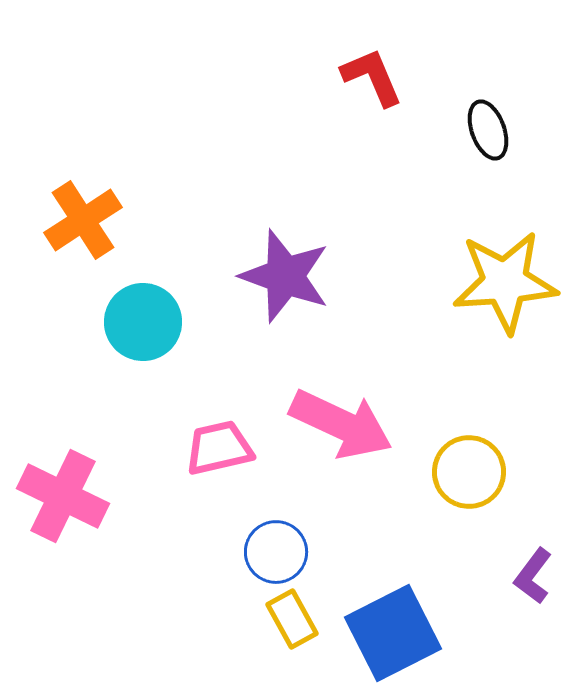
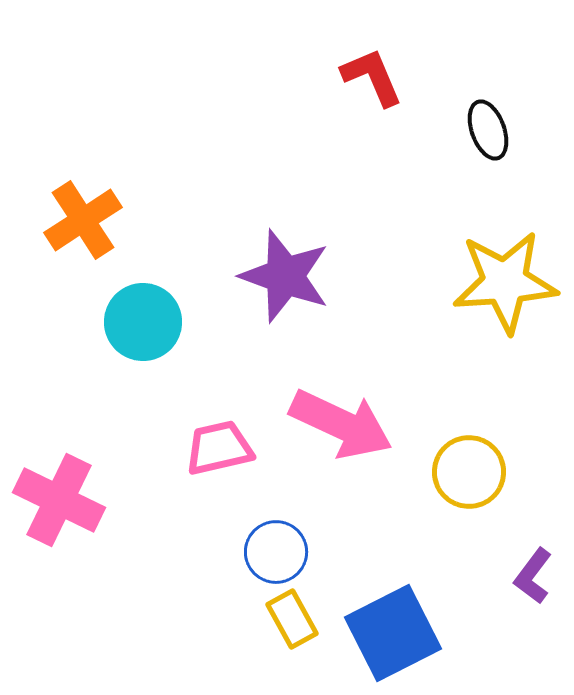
pink cross: moved 4 px left, 4 px down
